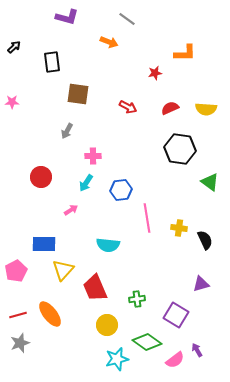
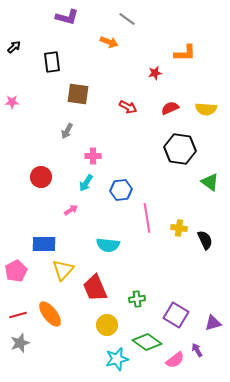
purple triangle: moved 12 px right, 39 px down
